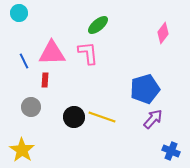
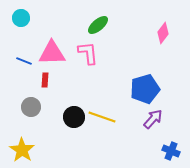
cyan circle: moved 2 px right, 5 px down
blue line: rotated 42 degrees counterclockwise
